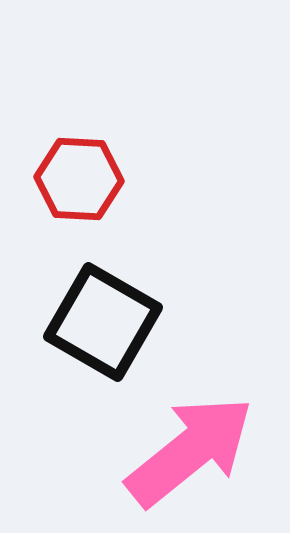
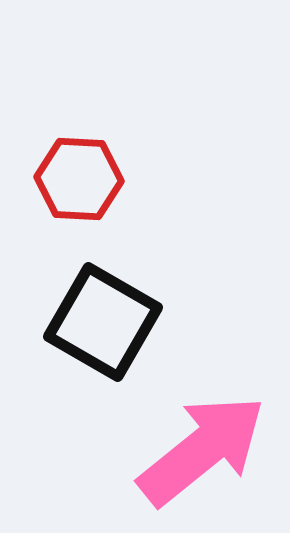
pink arrow: moved 12 px right, 1 px up
